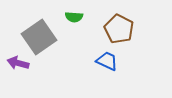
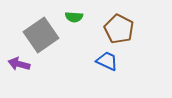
gray square: moved 2 px right, 2 px up
purple arrow: moved 1 px right, 1 px down
